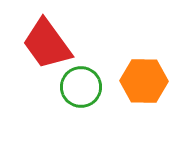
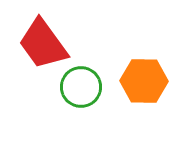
red trapezoid: moved 4 px left
